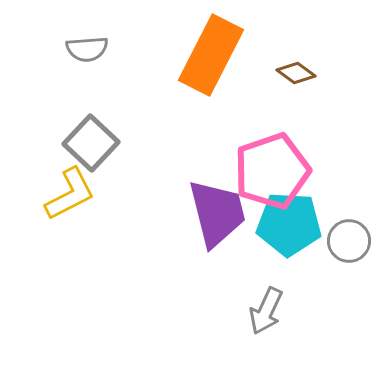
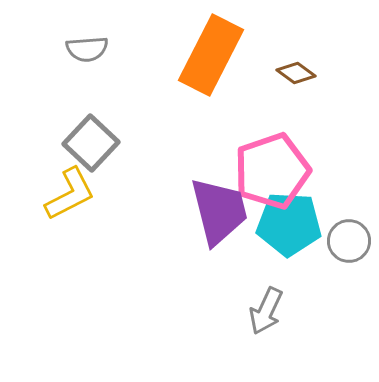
purple trapezoid: moved 2 px right, 2 px up
